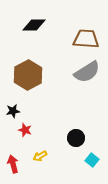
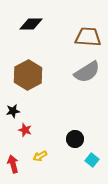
black diamond: moved 3 px left, 1 px up
brown trapezoid: moved 2 px right, 2 px up
black circle: moved 1 px left, 1 px down
